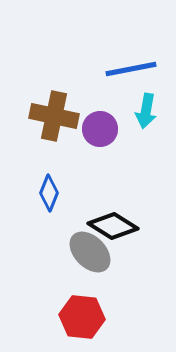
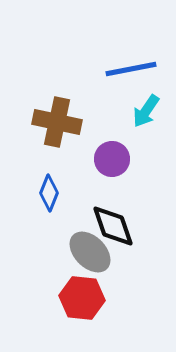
cyan arrow: rotated 24 degrees clockwise
brown cross: moved 3 px right, 6 px down
purple circle: moved 12 px right, 30 px down
black diamond: rotated 39 degrees clockwise
red hexagon: moved 19 px up
